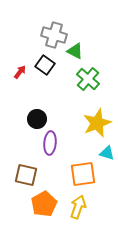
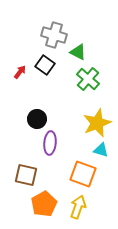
green triangle: moved 3 px right, 1 px down
cyan triangle: moved 6 px left, 3 px up
orange square: rotated 28 degrees clockwise
